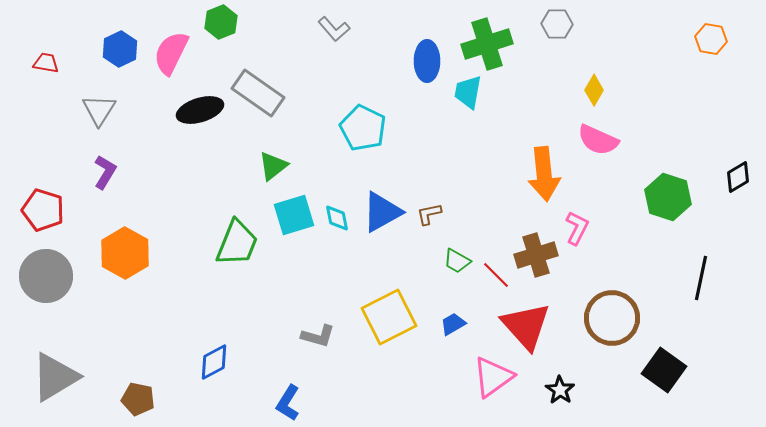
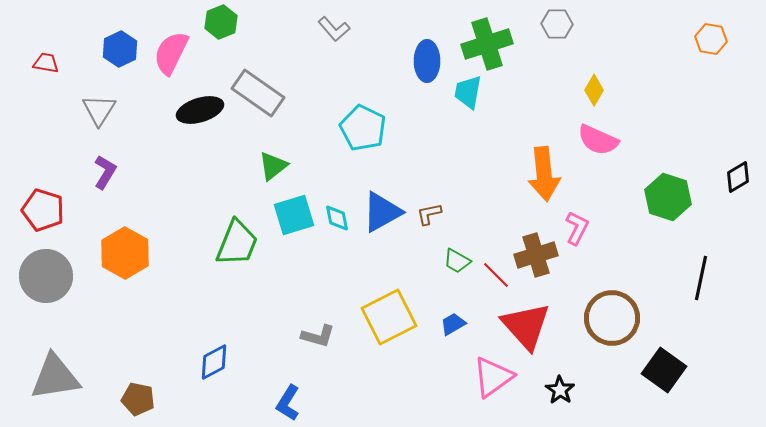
gray triangle at (55, 377): rotated 22 degrees clockwise
